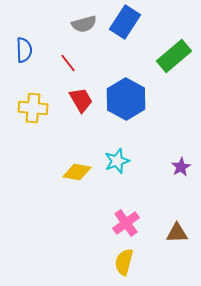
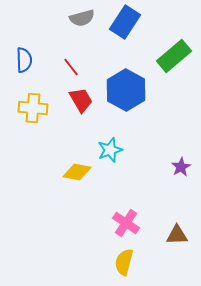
gray semicircle: moved 2 px left, 6 px up
blue semicircle: moved 10 px down
red line: moved 3 px right, 4 px down
blue hexagon: moved 9 px up
cyan star: moved 7 px left, 11 px up
pink cross: rotated 20 degrees counterclockwise
brown triangle: moved 2 px down
